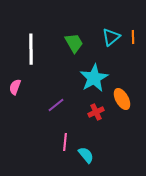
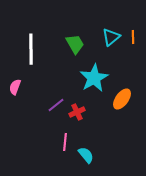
green trapezoid: moved 1 px right, 1 px down
orange ellipse: rotated 65 degrees clockwise
red cross: moved 19 px left
